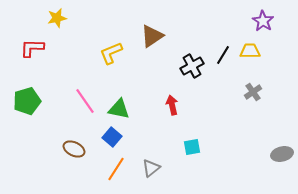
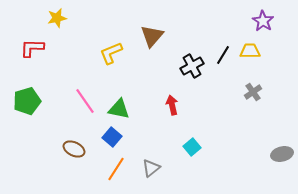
brown triangle: rotated 15 degrees counterclockwise
cyan square: rotated 30 degrees counterclockwise
